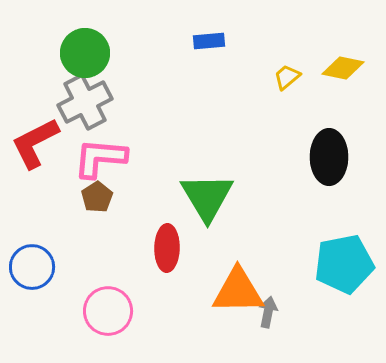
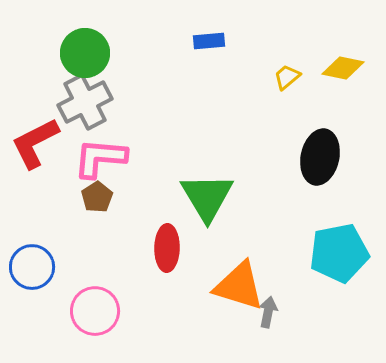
black ellipse: moved 9 px left; rotated 12 degrees clockwise
cyan pentagon: moved 5 px left, 11 px up
orange triangle: moved 1 px right, 5 px up; rotated 18 degrees clockwise
pink circle: moved 13 px left
